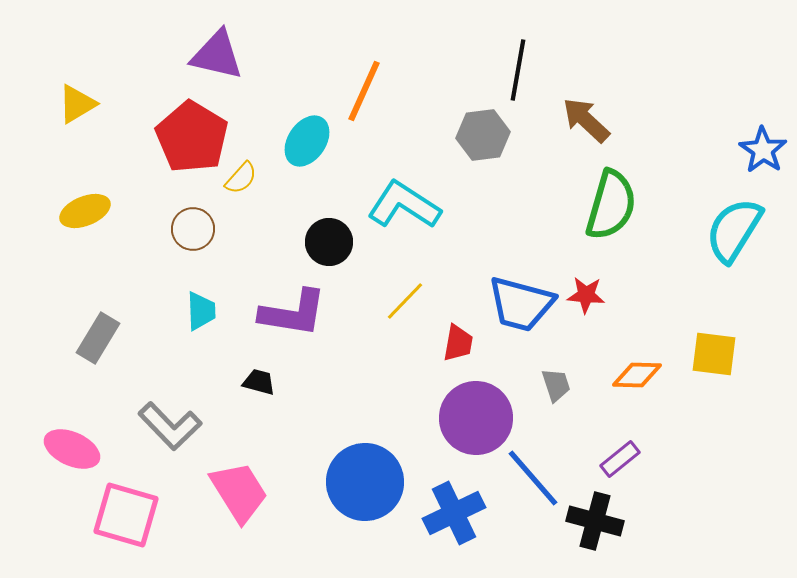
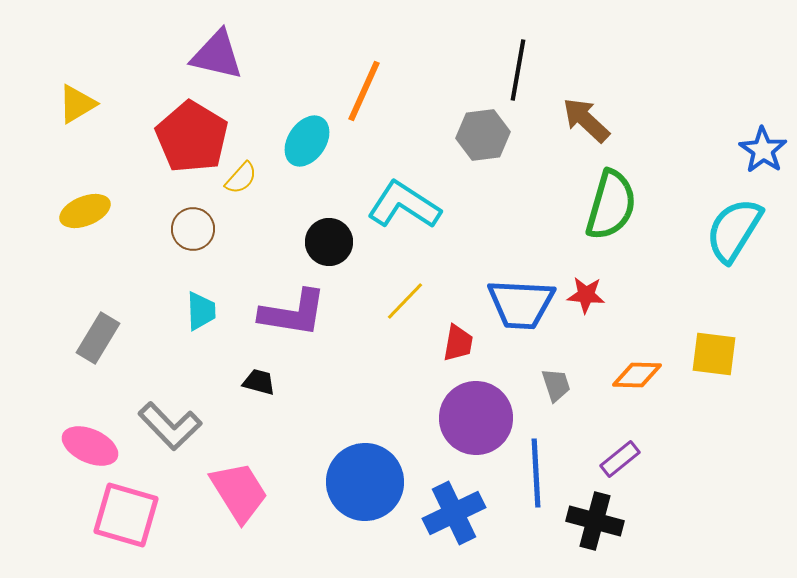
blue trapezoid: rotated 12 degrees counterclockwise
pink ellipse: moved 18 px right, 3 px up
blue line: moved 3 px right, 5 px up; rotated 38 degrees clockwise
